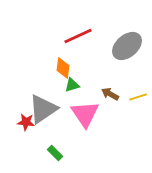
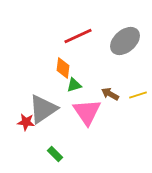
gray ellipse: moved 2 px left, 5 px up
green triangle: moved 2 px right
yellow line: moved 2 px up
pink triangle: moved 2 px right, 2 px up
green rectangle: moved 1 px down
